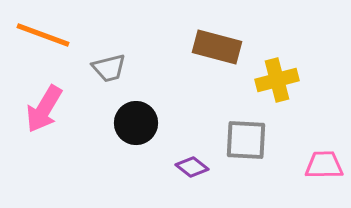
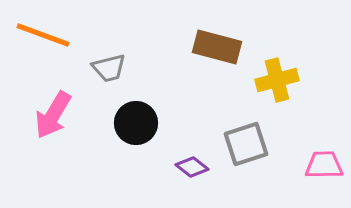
pink arrow: moved 9 px right, 6 px down
gray square: moved 4 px down; rotated 21 degrees counterclockwise
